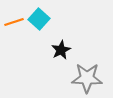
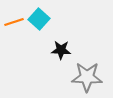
black star: rotated 30 degrees clockwise
gray star: moved 1 px up
